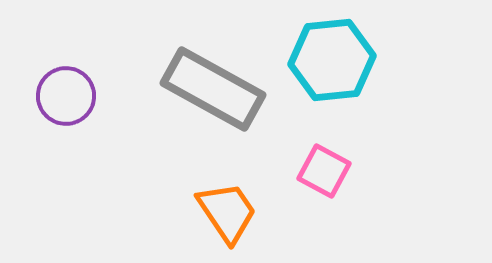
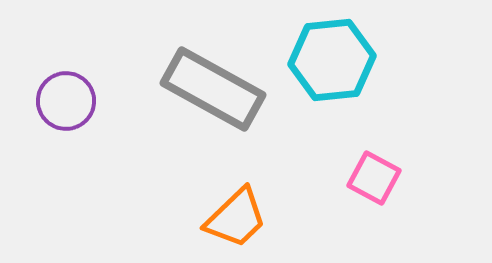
purple circle: moved 5 px down
pink square: moved 50 px right, 7 px down
orange trapezoid: moved 9 px right, 6 px down; rotated 80 degrees clockwise
